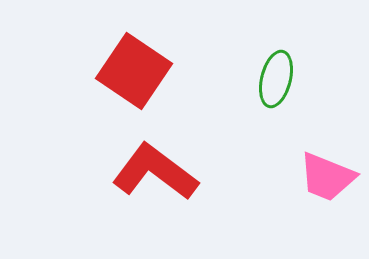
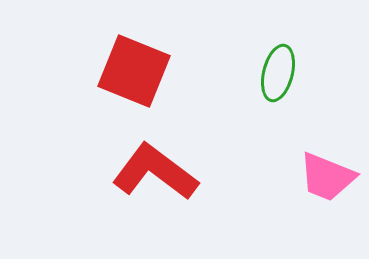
red square: rotated 12 degrees counterclockwise
green ellipse: moved 2 px right, 6 px up
